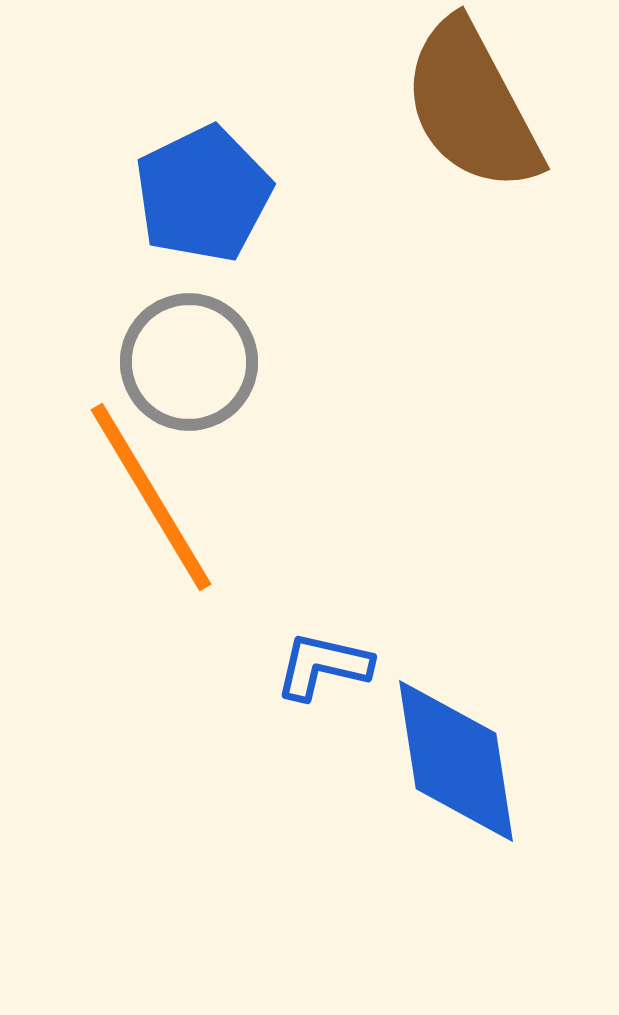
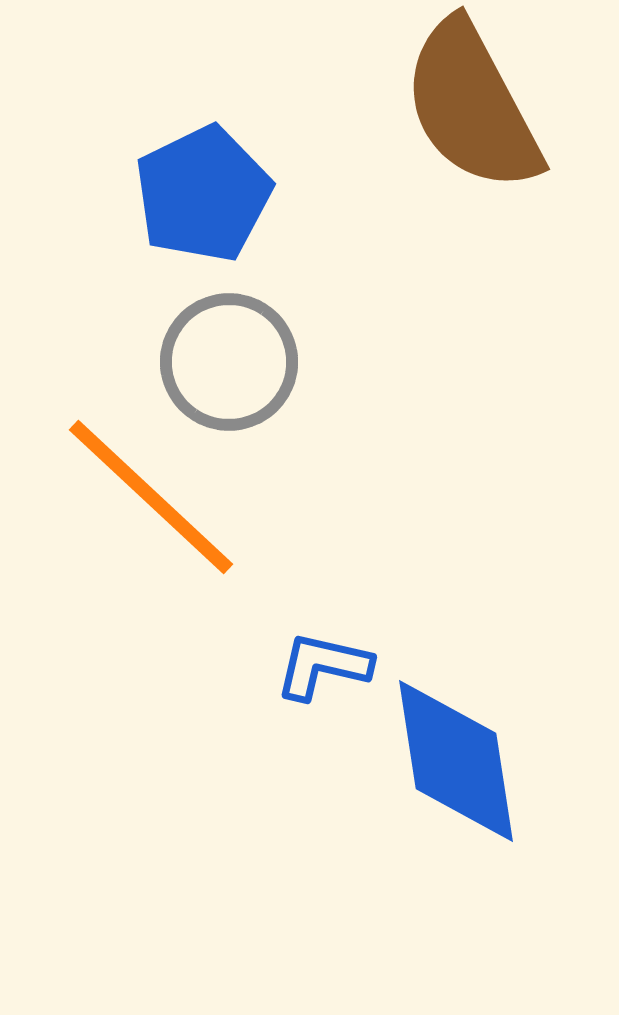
gray circle: moved 40 px right
orange line: rotated 16 degrees counterclockwise
